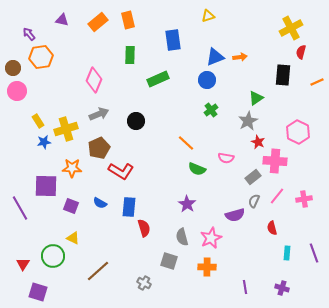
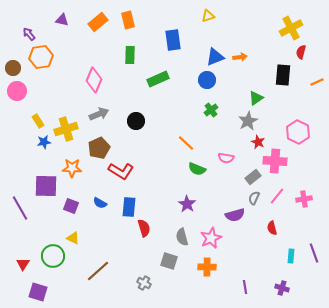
gray semicircle at (254, 201): moved 3 px up
cyan rectangle at (287, 253): moved 4 px right, 3 px down
